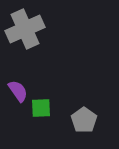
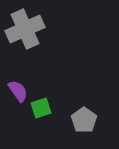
green square: rotated 15 degrees counterclockwise
